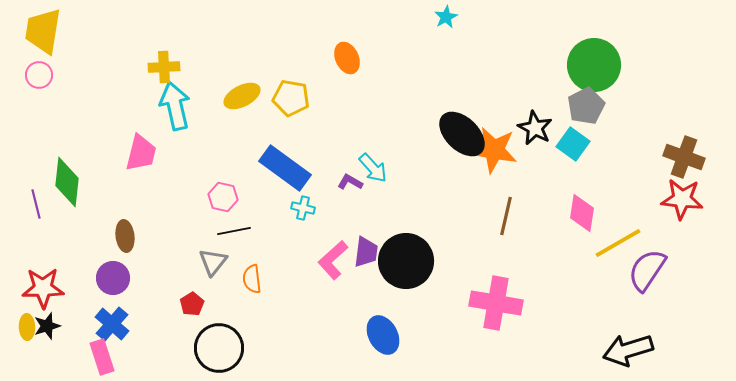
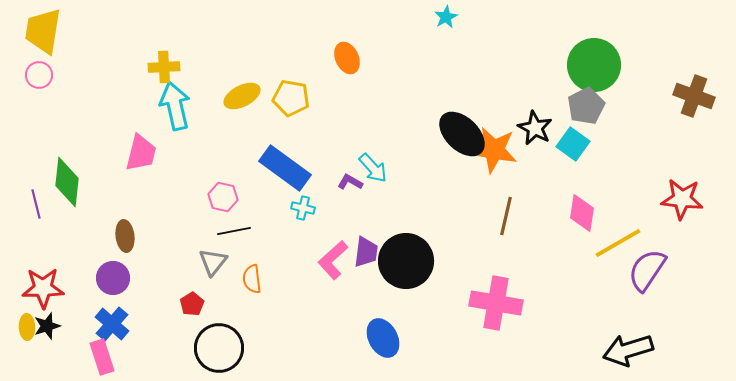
brown cross at (684, 157): moved 10 px right, 61 px up
blue ellipse at (383, 335): moved 3 px down
